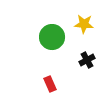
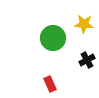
green circle: moved 1 px right, 1 px down
